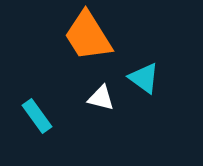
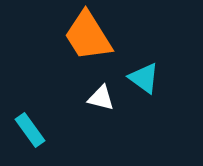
cyan rectangle: moved 7 px left, 14 px down
